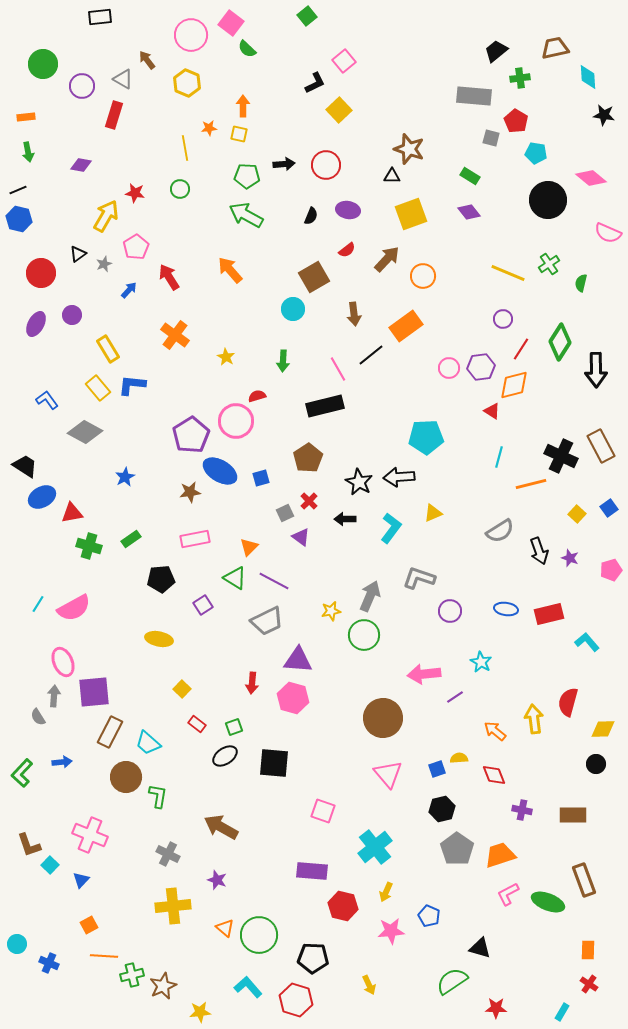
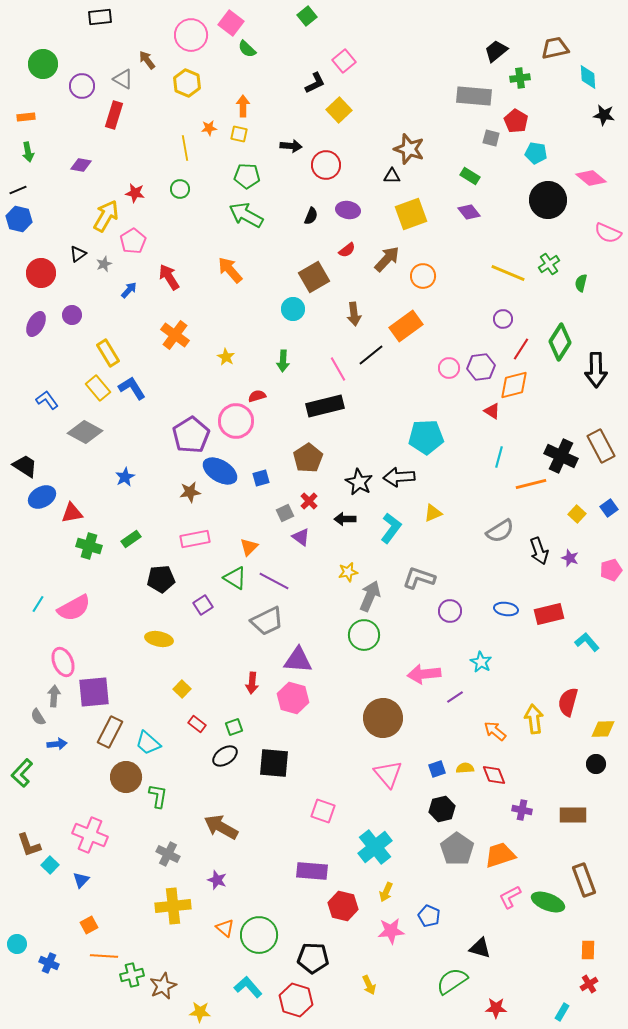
black arrow at (284, 164): moved 7 px right, 18 px up; rotated 10 degrees clockwise
pink pentagon at (136, 247): moved 3 px left, 6 px up
yellow rectangle at (108, 349): moved 4 px down
blue L-shape at (132, 385): moved 3 px down; rotated 52 degrees clockwise
yellow star at (331, 611): moved 17 px right, 39 px up
yellow semicircle at (459, 758): moved 6 px right, 10 px down
blue arrow at (62, 762): moved 5 px left, 18 px up
pink L-shape at (508, 894): moved 2 px right, 3 px down
red cross at (589, 984): rotated 24 degrees clockwise
yellow star at (200, 1012): rotated 10 degrees clockwise
